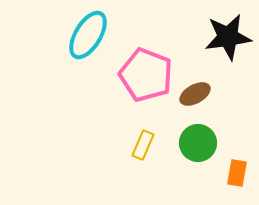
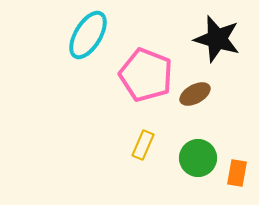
black star: moved 11 px left, 2 px down; rotated 24 degrees clockwise
green circle: moved 15 px down
